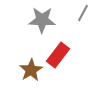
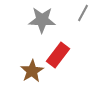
brown star: moved 1 px right, 1 px down
